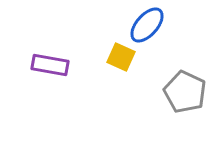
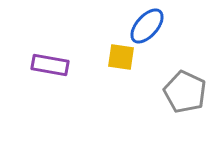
blue ellipse: moved 1 px down
yellow square: rotated 16 degrees counterclockwise
